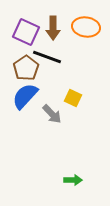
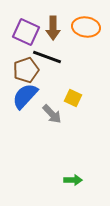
brown pentagon: moved 2 px down; rotated 15 degrees clockwise
